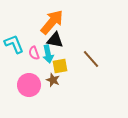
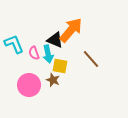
orange arrow: moved 19 px right, 8 px down
black triangle: rotated 12 degrees clockwise
yellow square: rotated 21 degrees clockwise
